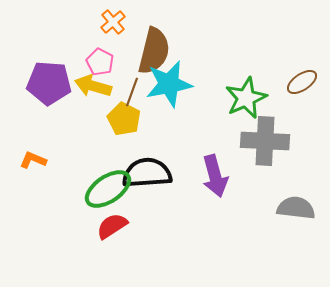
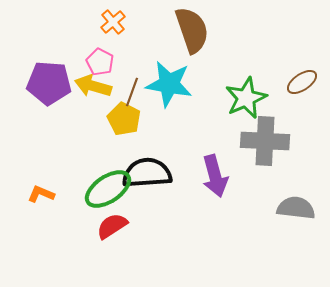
brown semicircle: moved 38 px right, 21 px up; rotated 33 degrees counterclockwise
cyan star: rotated 21 degrees clockwise
orange L-shape: moved 8 px right, 34 px down
